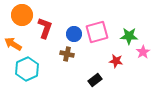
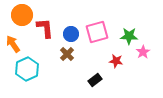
red L-shape: rotated 25 degrees counterclockwise
blue circle: moved 3 px left
orange arrow: rotated 24 degrees clockwise
brown cross: rotated 32 degrees clockwise
